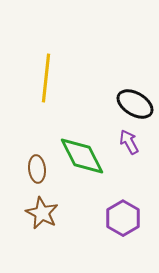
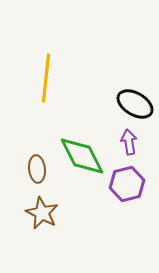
purple arrow: rotated 20 degrees clockwise
purple hexagon: moved 4 px right, 34 px up; rotated 16 degrees clockwise
